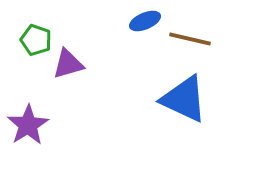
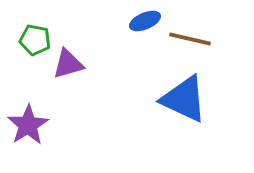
green pentagon: moved 1 px left; rotated 8 degrees counterclockwise
